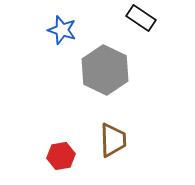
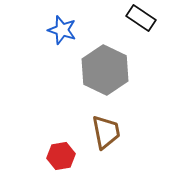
brown trapezoid: moved 7 px left, 8 px up; rotated 9 degrees counterclockwise
